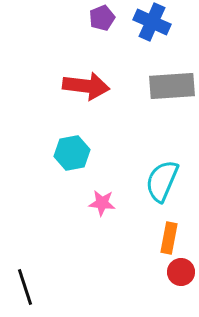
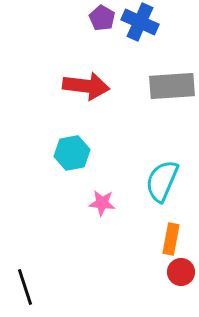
purple pentagon: rotated 20 degrees counterclockwise
blue cross: moved 12 px left
orange rectangle: moved 2 px right, 1 px down
